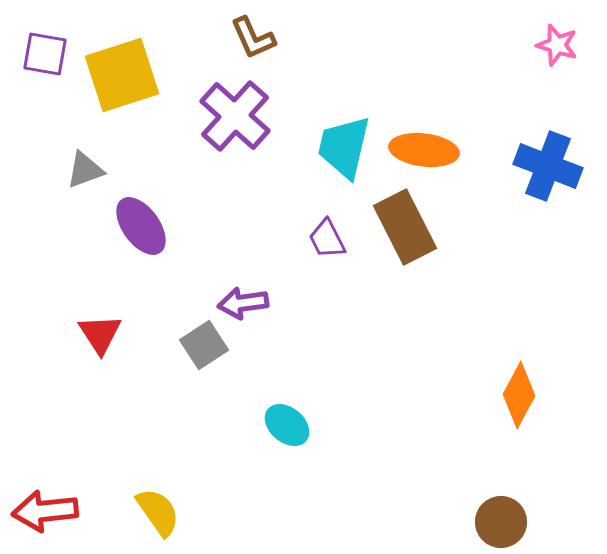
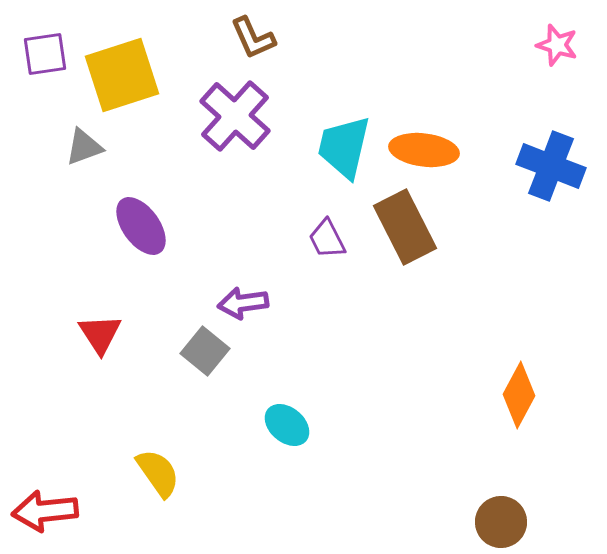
purple square: rotated 18 degrees counterclockwise
blue cross: moved 3 px right
gray triangle: moved 1 px left, 23 px up
gray square: moved 1 px right, 6 px down; rotated 18 degrees counterclockwise
yellow semicircle: moved 39 px up
